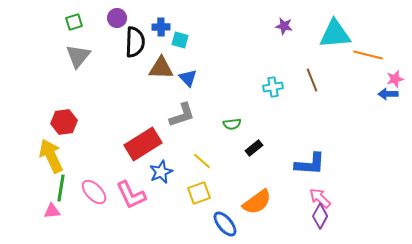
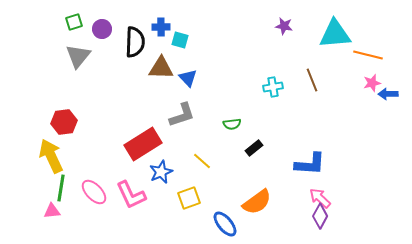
purple circle: moved 15 px left, 11 px down
pink star: moved 23 px left, 4 px down
yellow square: moved 10 px left, 5 px down
